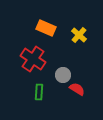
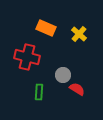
yellow cross: moved 1 px up
red cross: moved 6 px left, 2 px up; rotated 20 degrees counterclockwise
